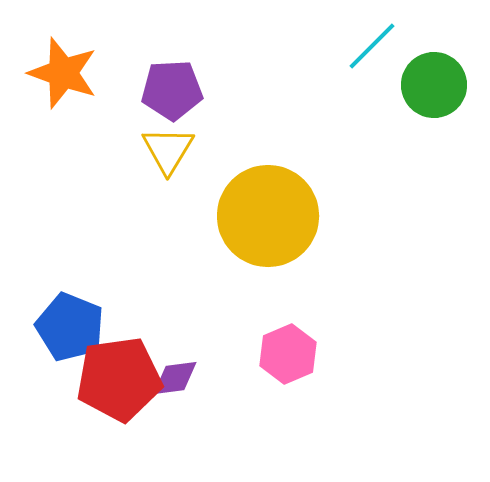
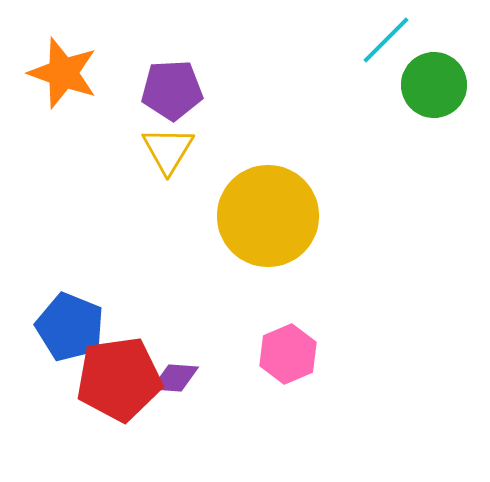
cyan line: moved 14 px right, 6 px up
purple diamond: rotated 12 degrees clockwise
